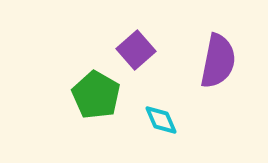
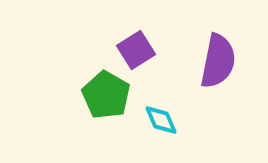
purple square: rotated 9 degrees clockwise
green pentagon: moved 10 px right
